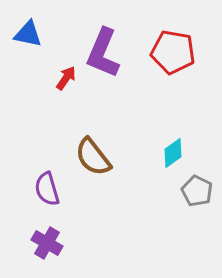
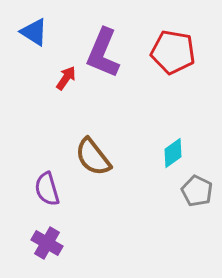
blue triangle: moved 6 px right, 2 px up; rotated 20 degrees clockwise
